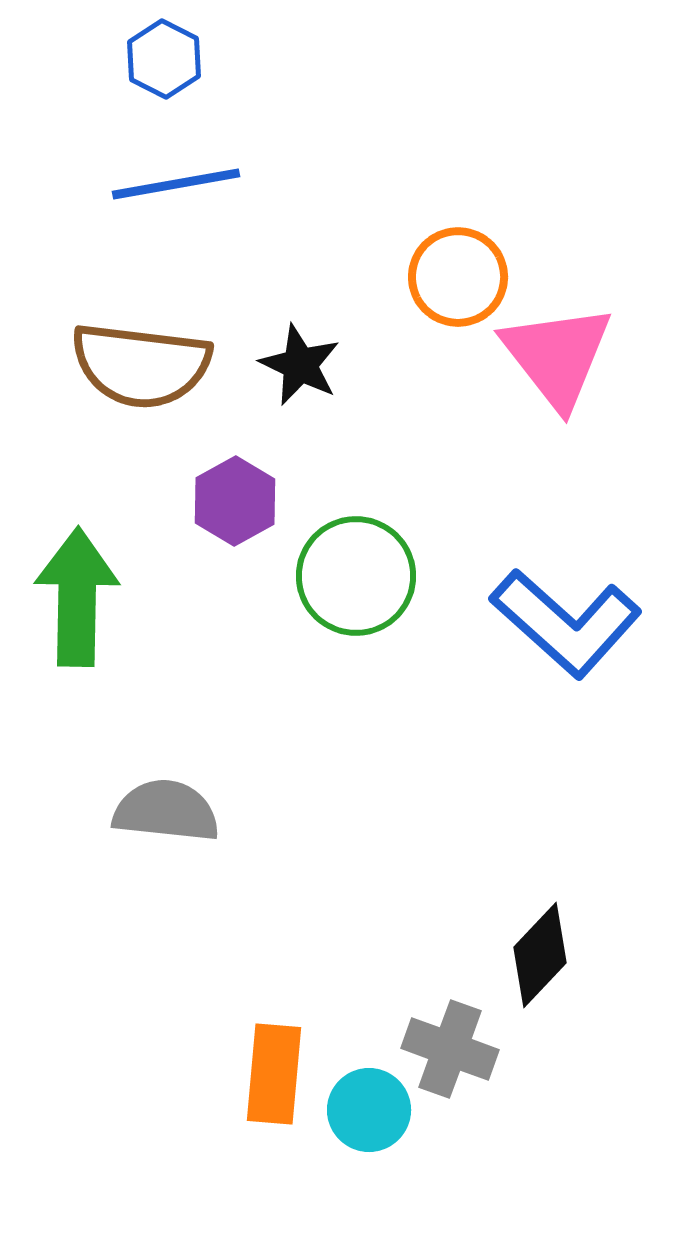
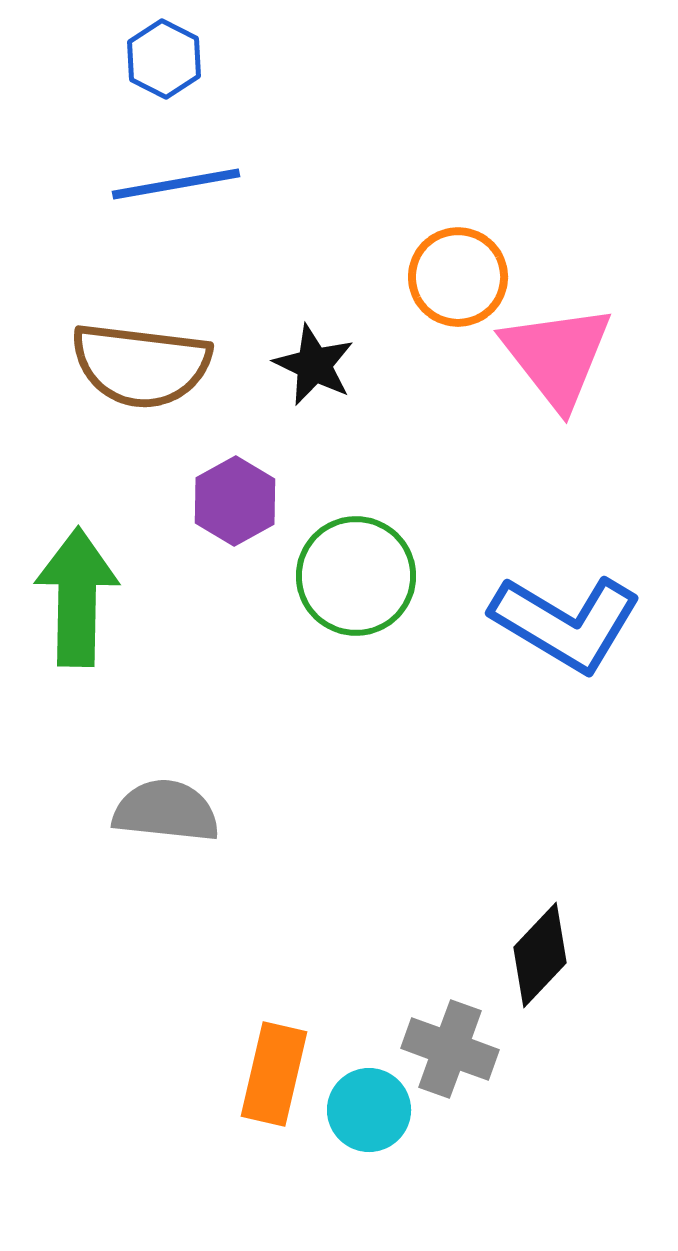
black star: moved 14 px right
blue L-shape: rotated 11 degrees counterclockwise
orange rectangle: rotated 8 degrees clockwise
